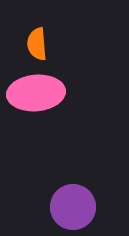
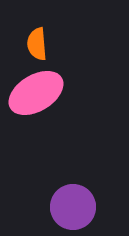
pink ellipse: rotated 26 degrees counterclockwise
